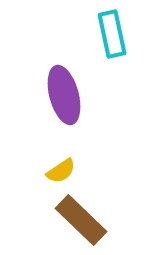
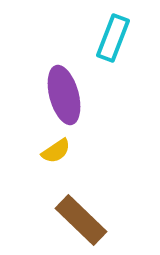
cyan rectangle: moved 1 px right, 4 px down; rotated 33 degrees clockwise
yellow semicircle: moved 5 px left, 20 px up
